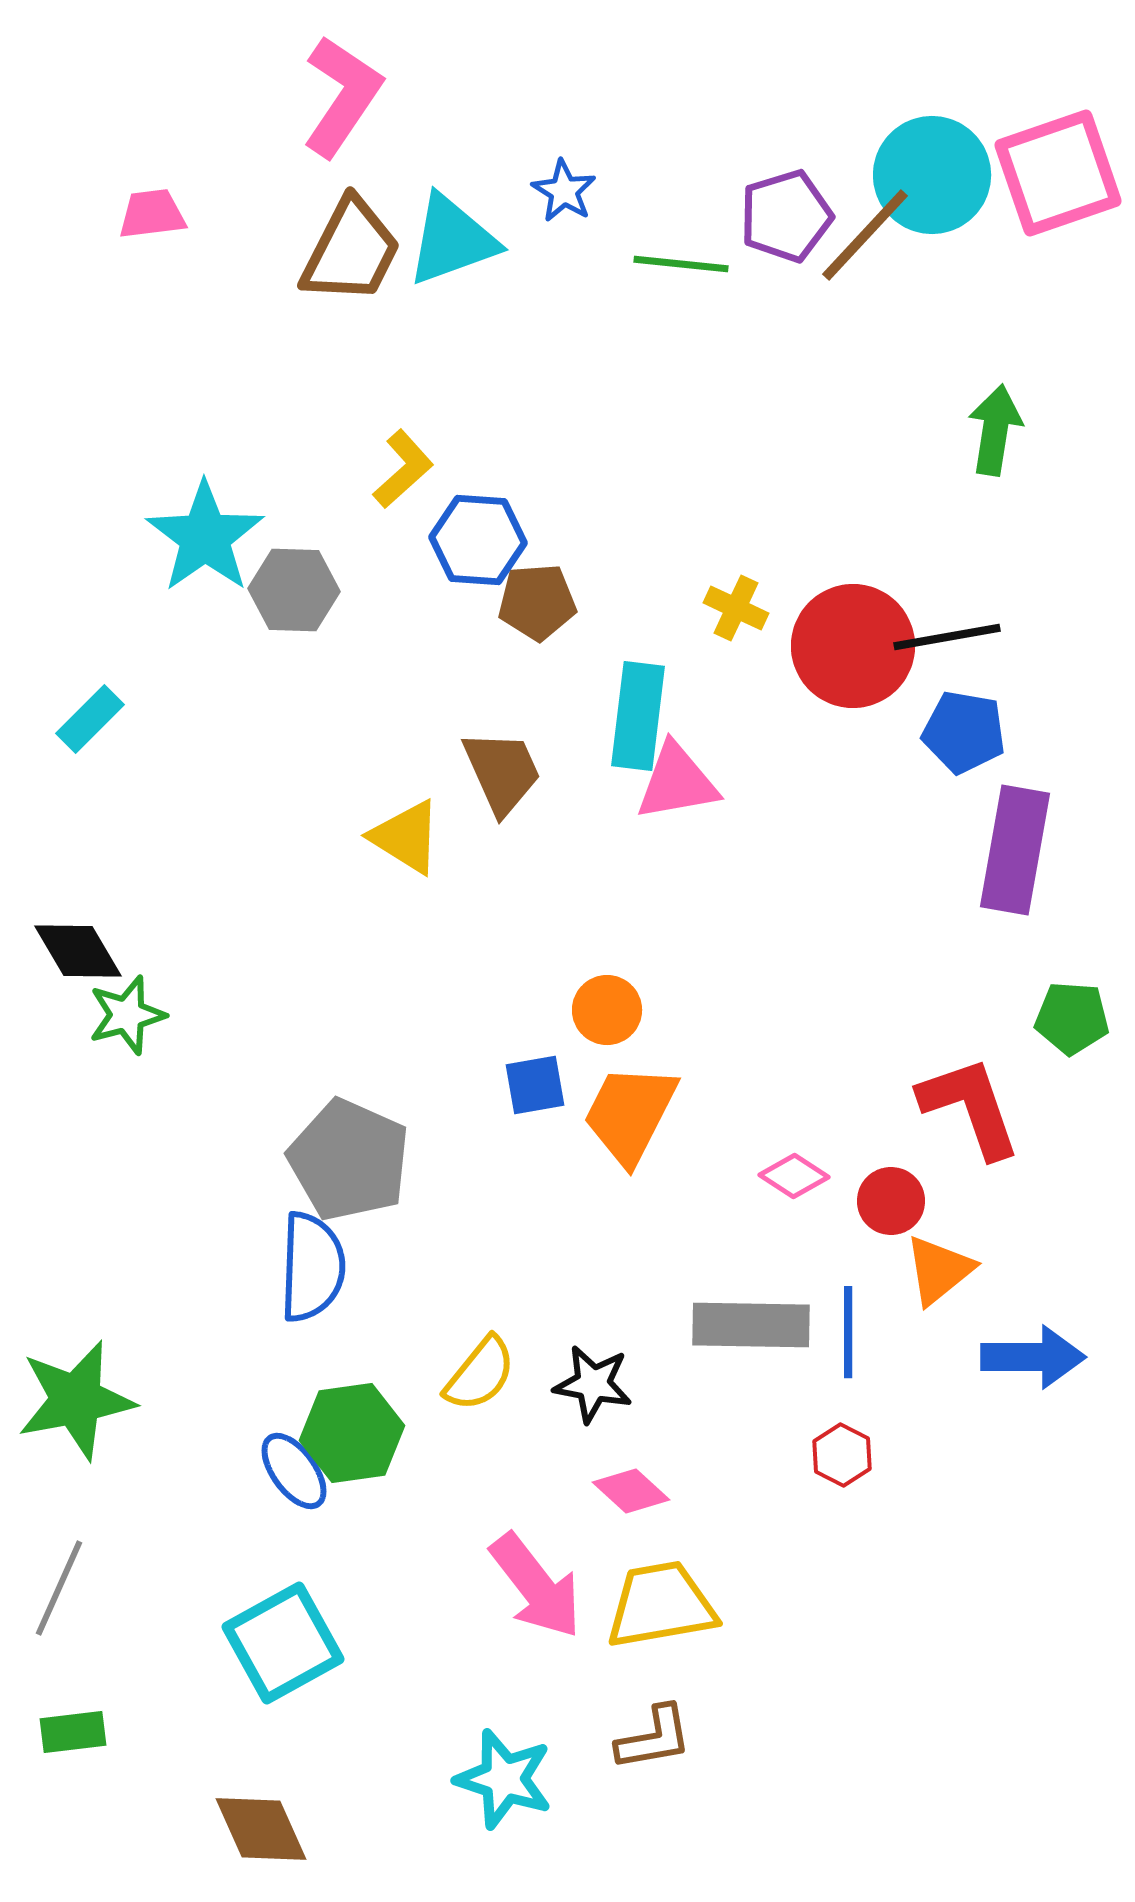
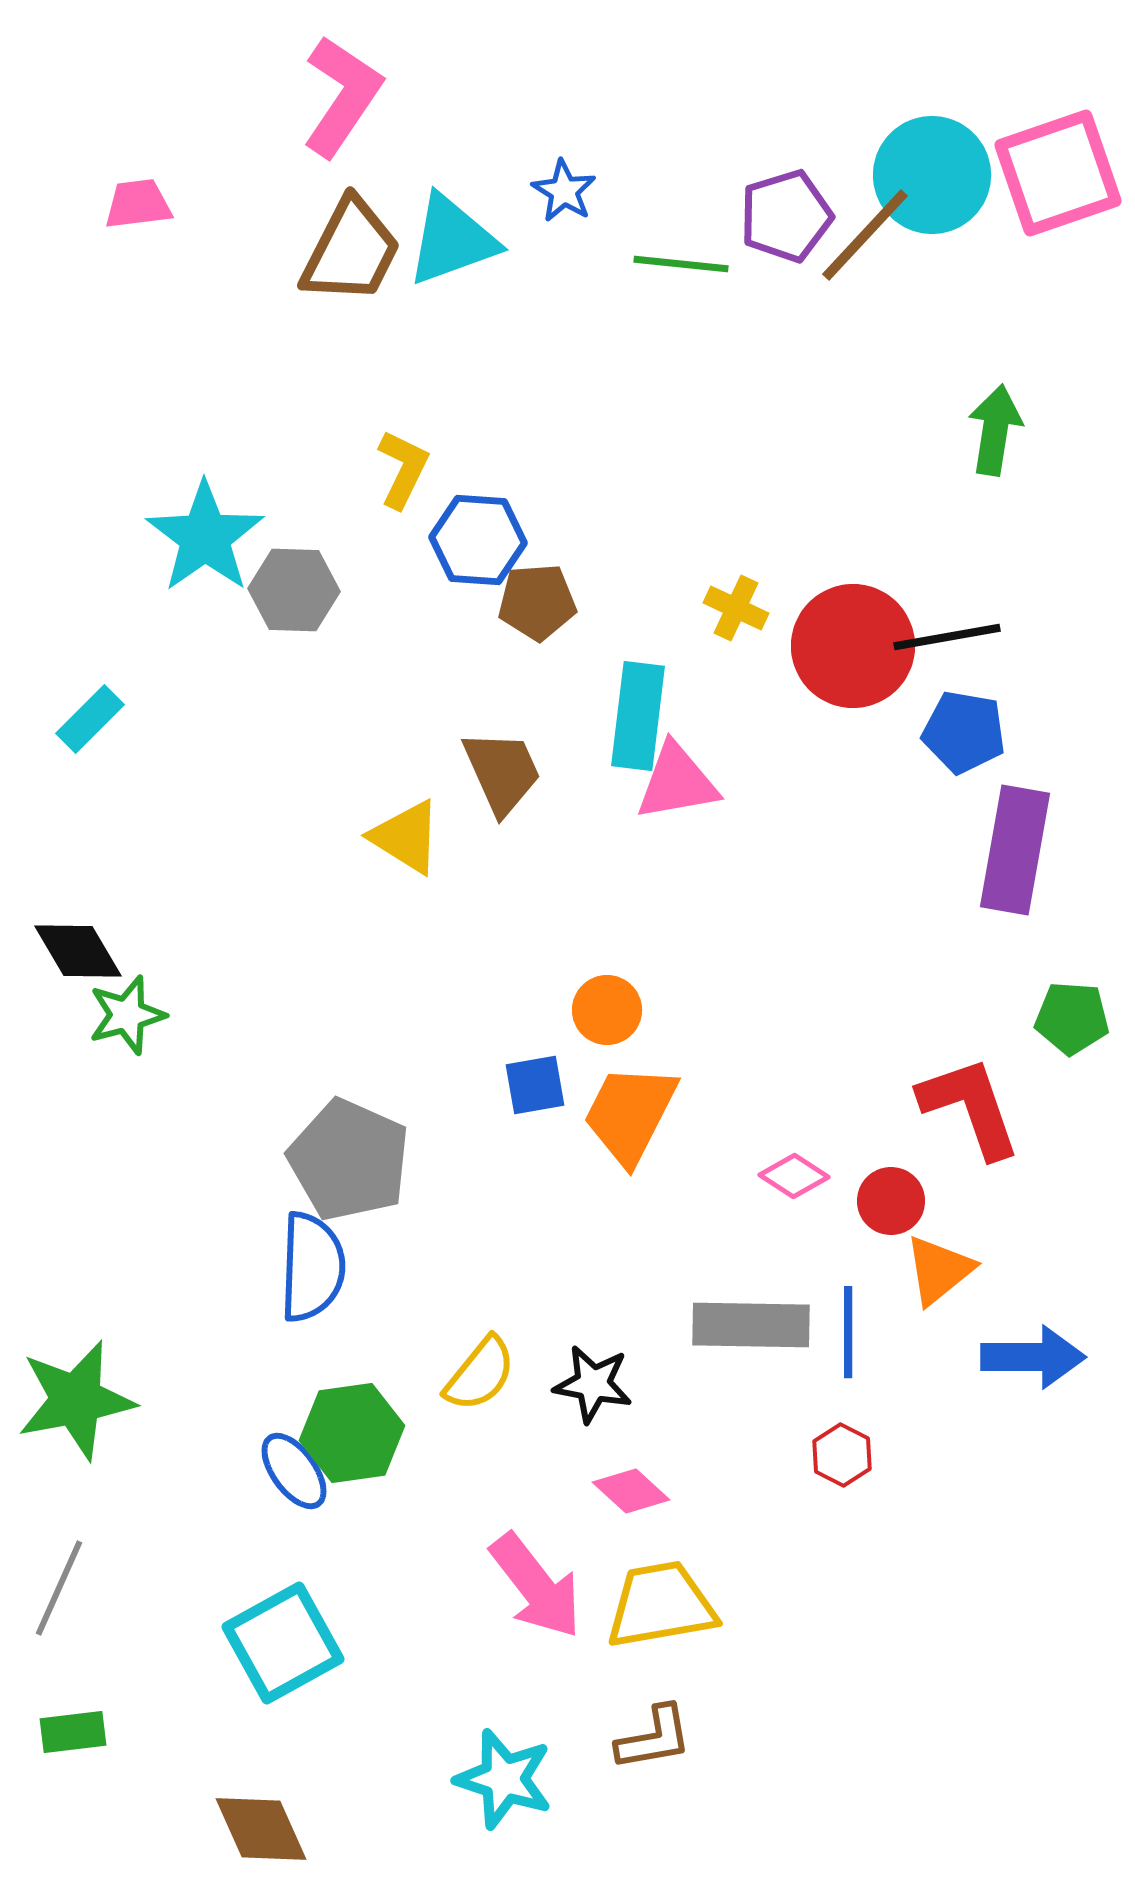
pink trapezoid at (152, 214): moved 14 px left, 10 px up
yellow L-shape at (403, 469): rotated 22 degrees counterclockwise
